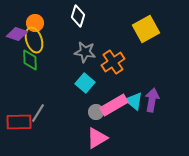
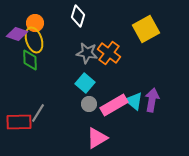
gray star: moved 2 px right, 1 px down
orange cross: moved 4 px left, 9 px up; rotated 20 degrees counterclockwise
gray circle: moved 7 px left, 8 px up
